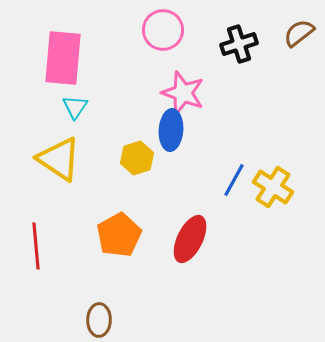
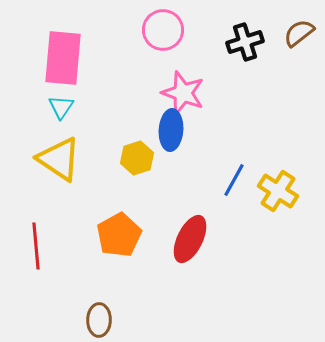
black cross: moved 6 px right, 2 px up
cyan triangle: moved 14 px left
yellow cross: moved 5 px right, 4 px down
